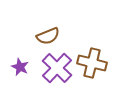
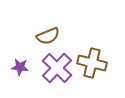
purple star: rotated 18 degrees counterclockwise
